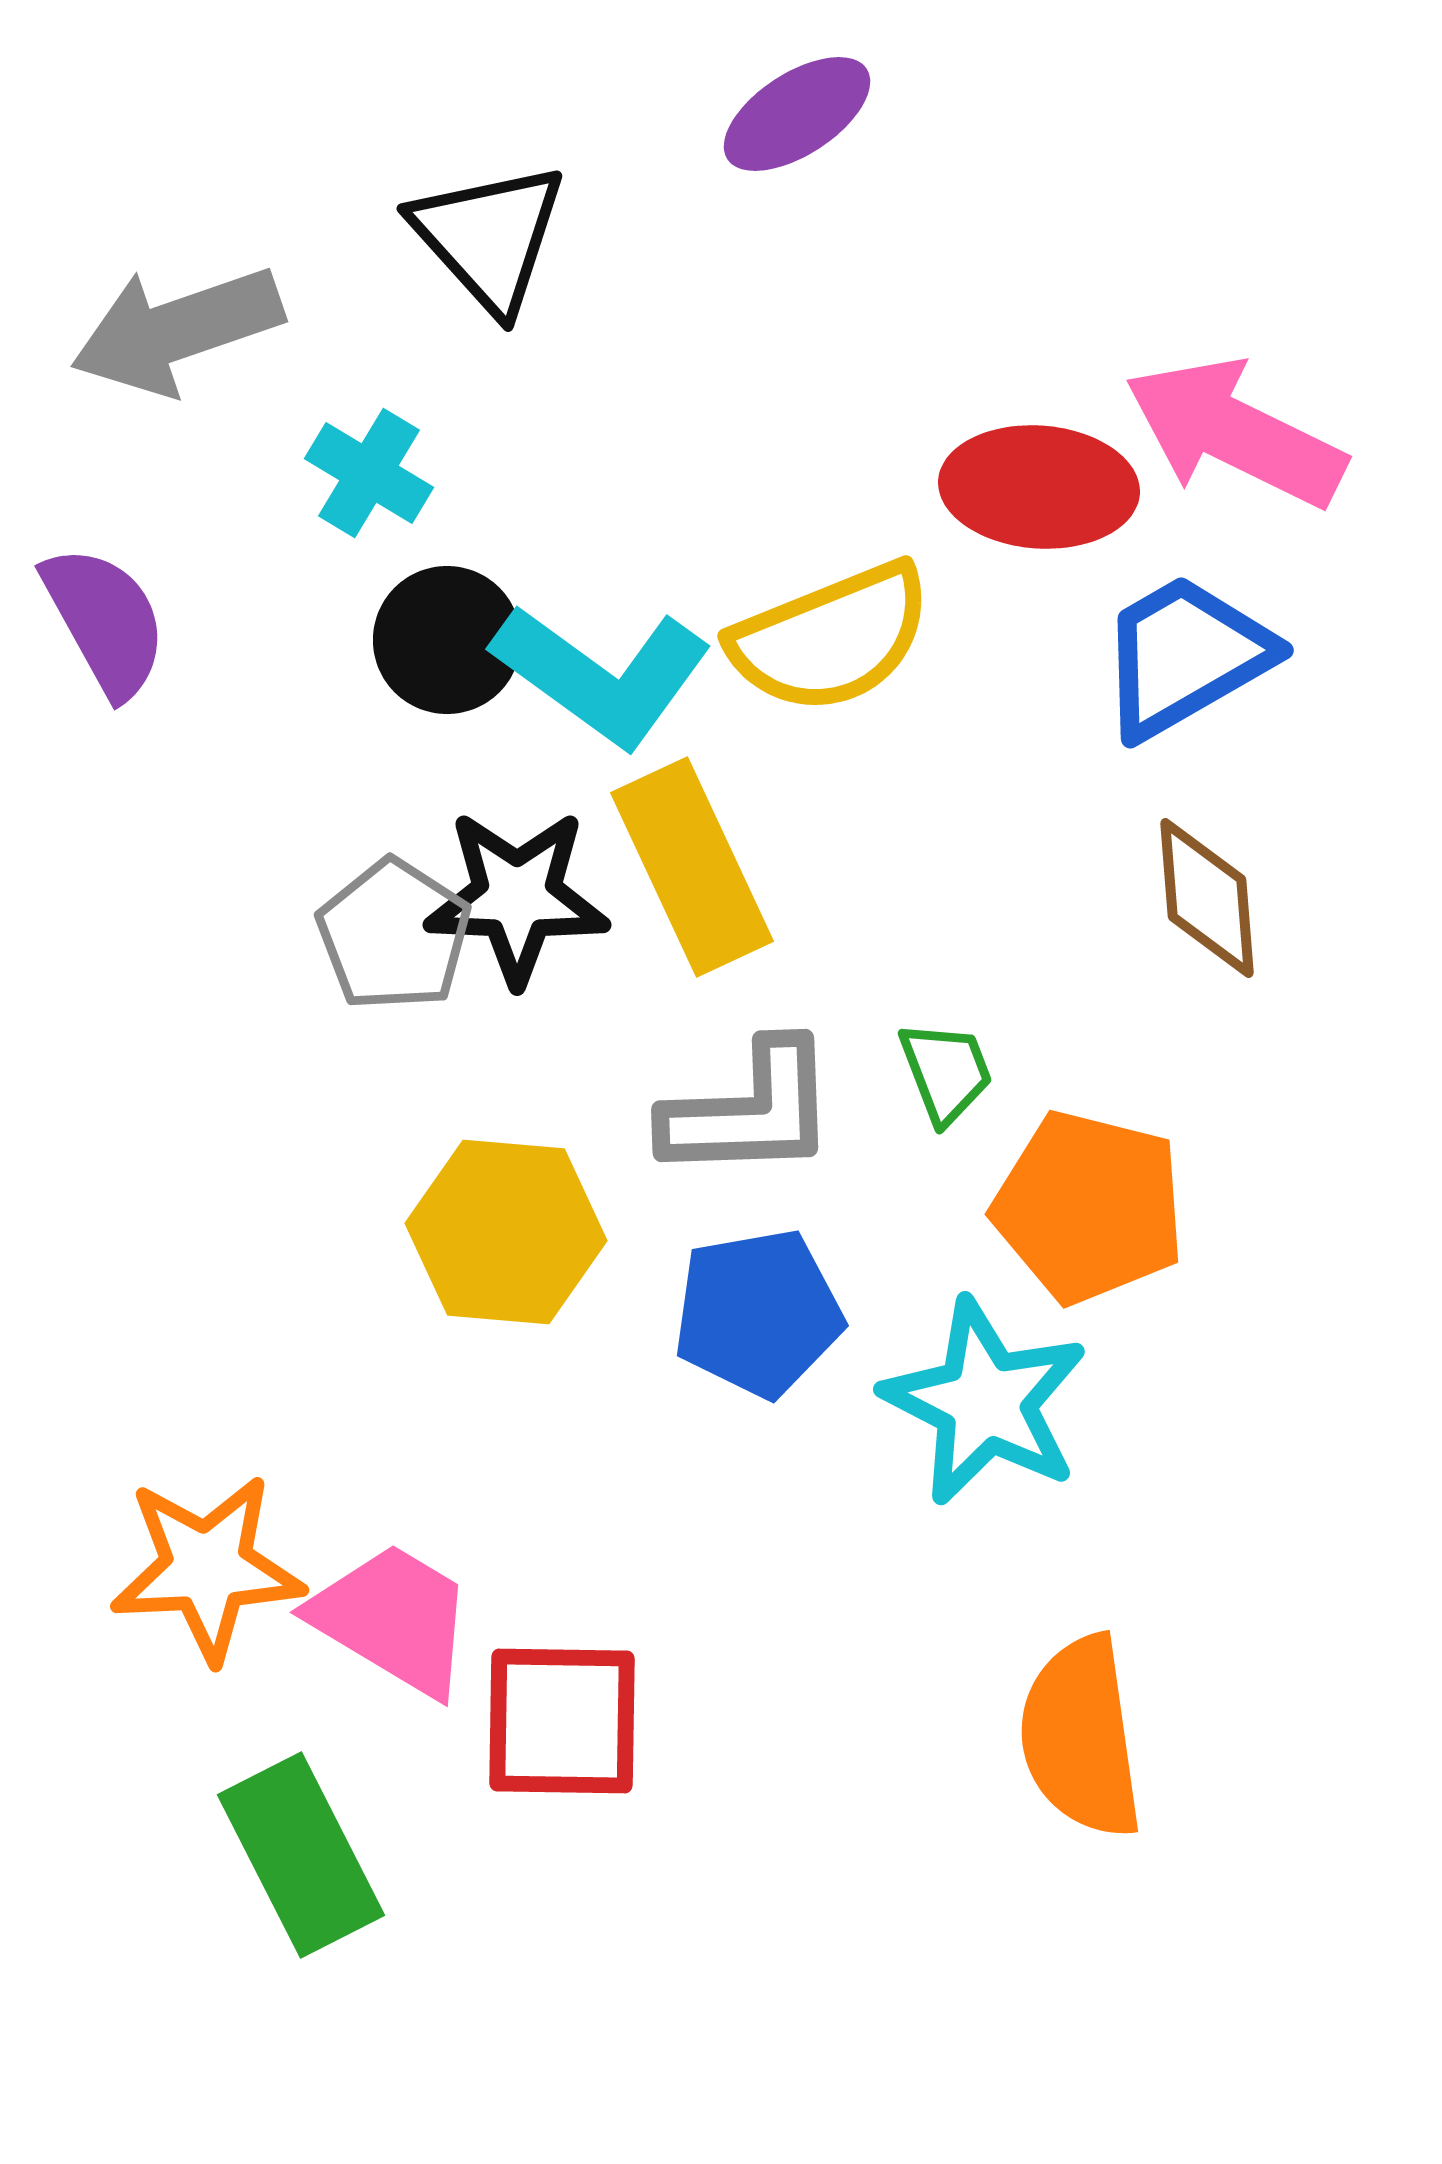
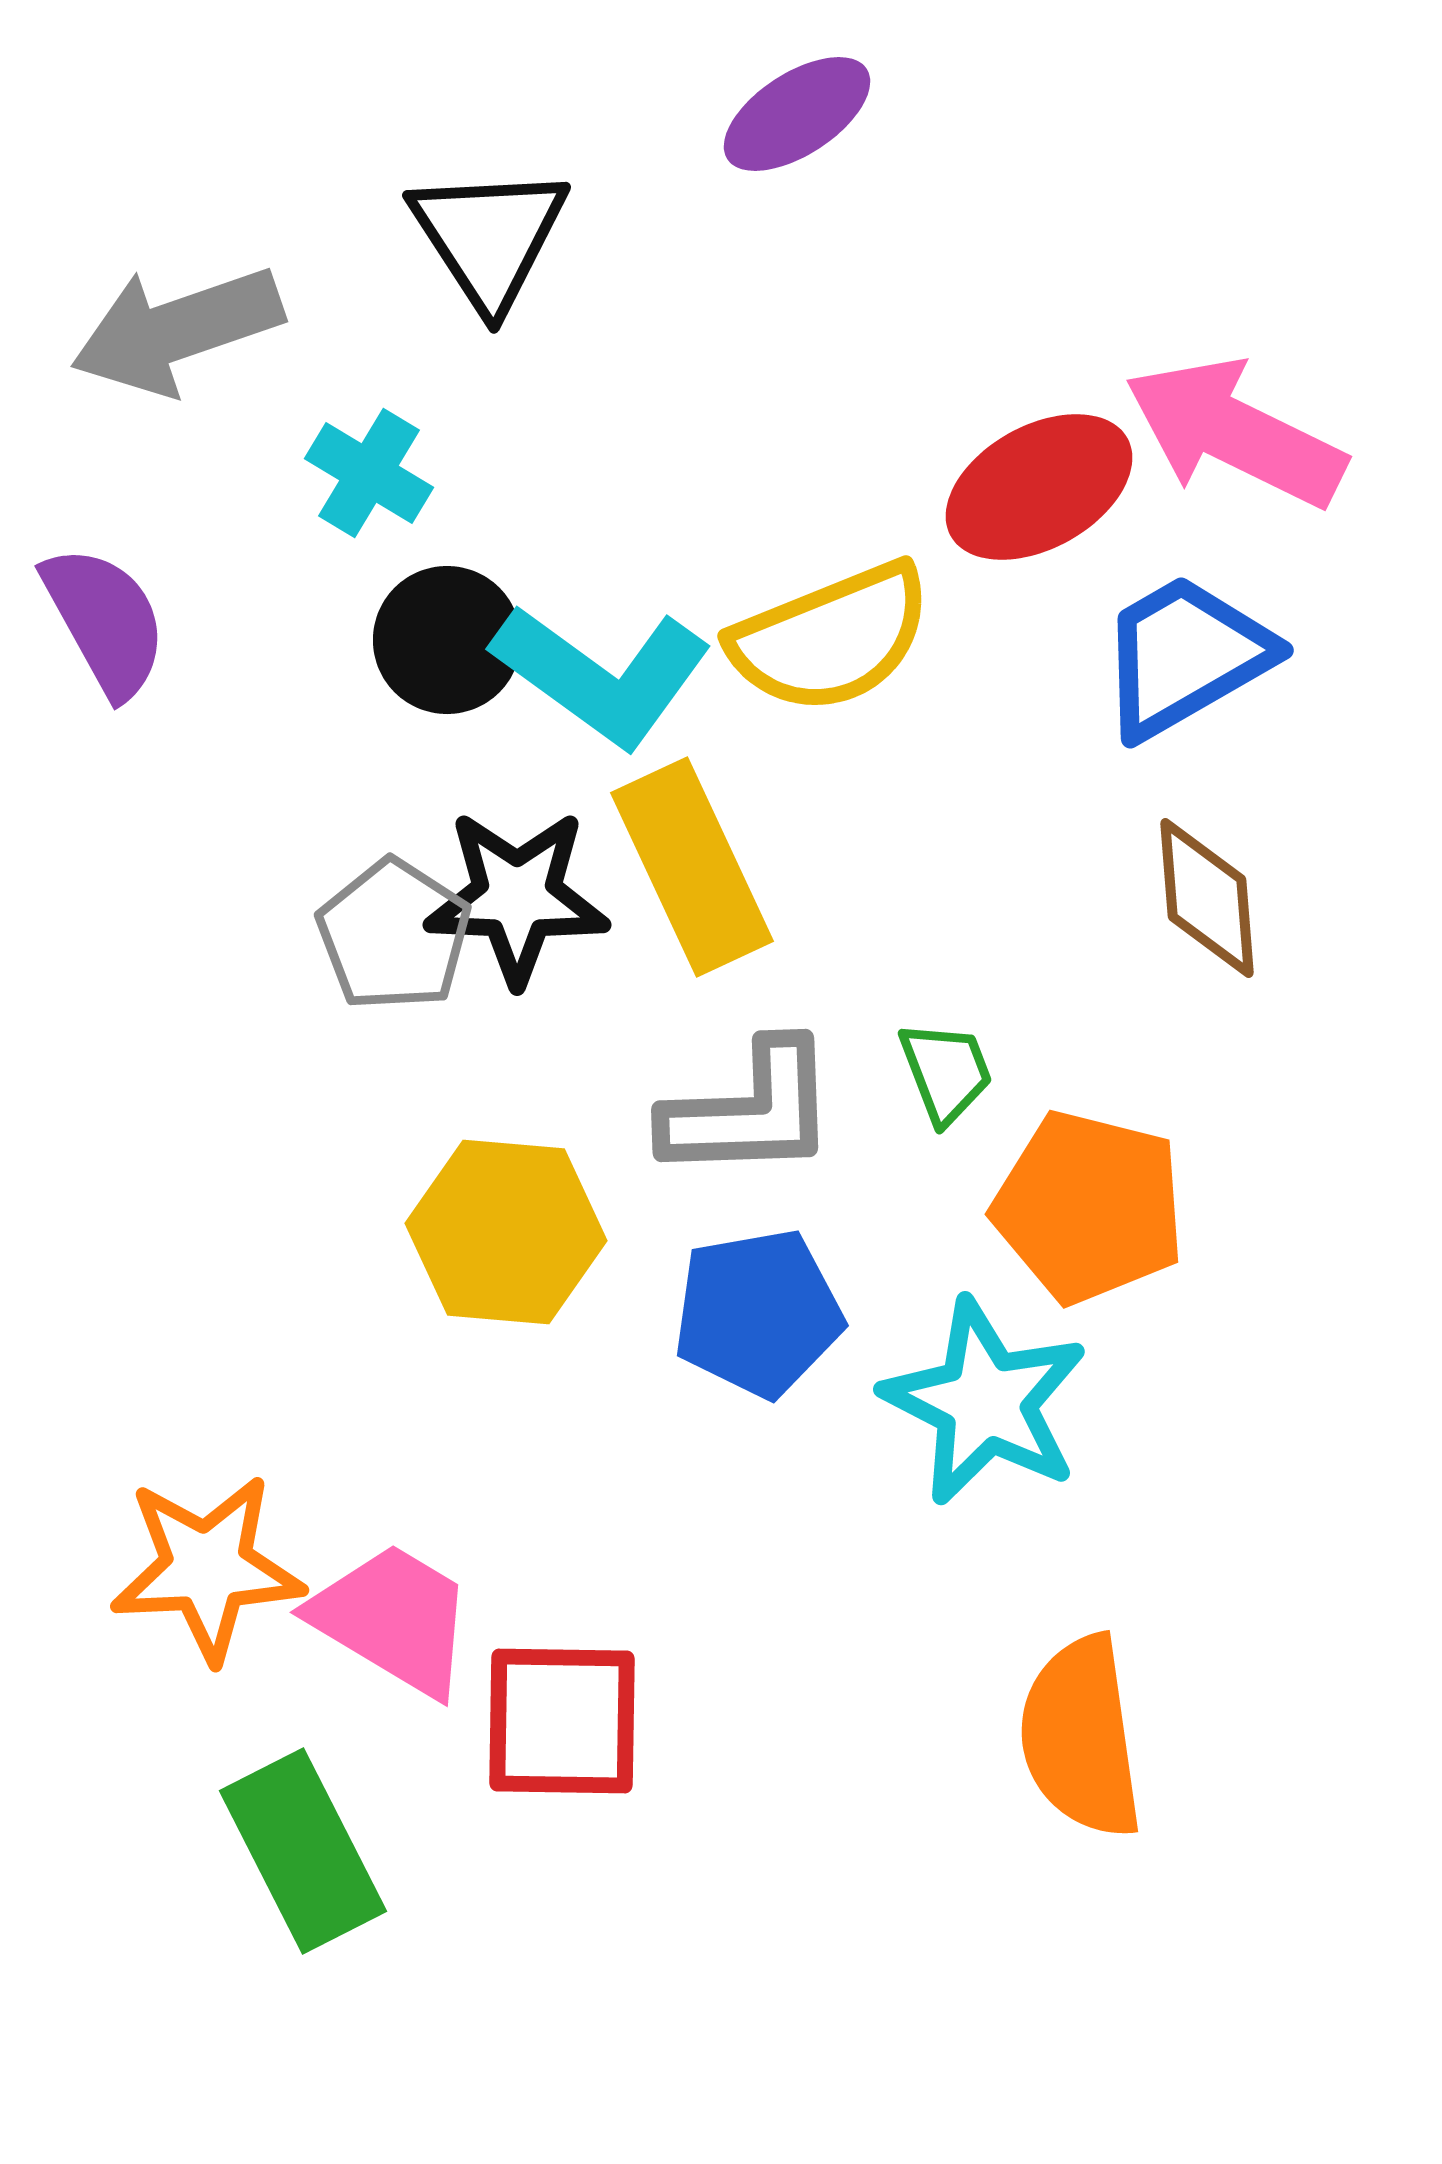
black triangle: rotated 9 degrees clockwise
red ellipse: rotated 33 degrees counterclockwise
green rectangle: moved 2 px right, 4 px up
